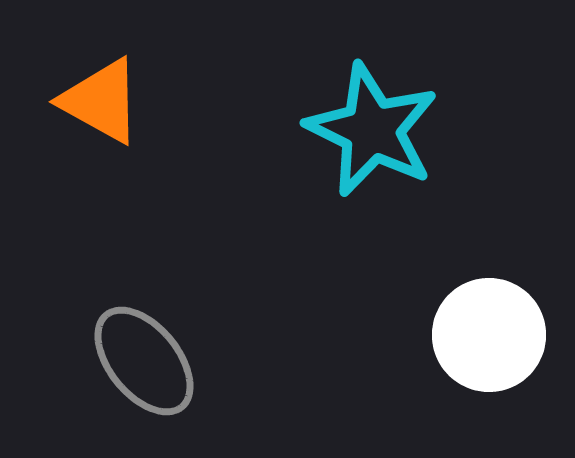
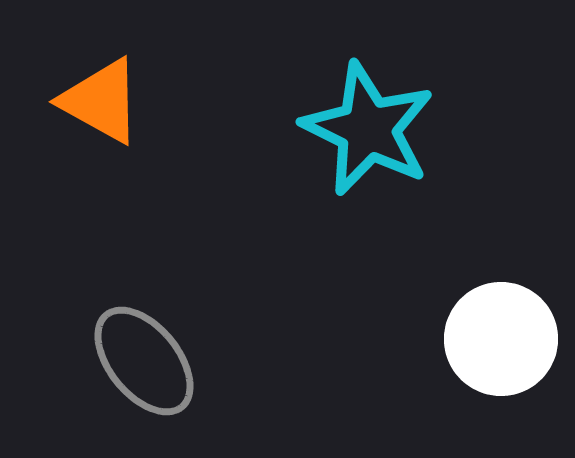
cyan star: moved 4 px left, 1 px up
white circle: moved 12 px right, 4 px down
